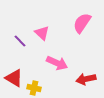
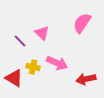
yellow cross: moved 1 px left, 21 px up
